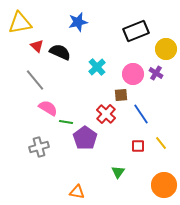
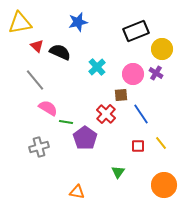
yellow circle: moved 4 px left
